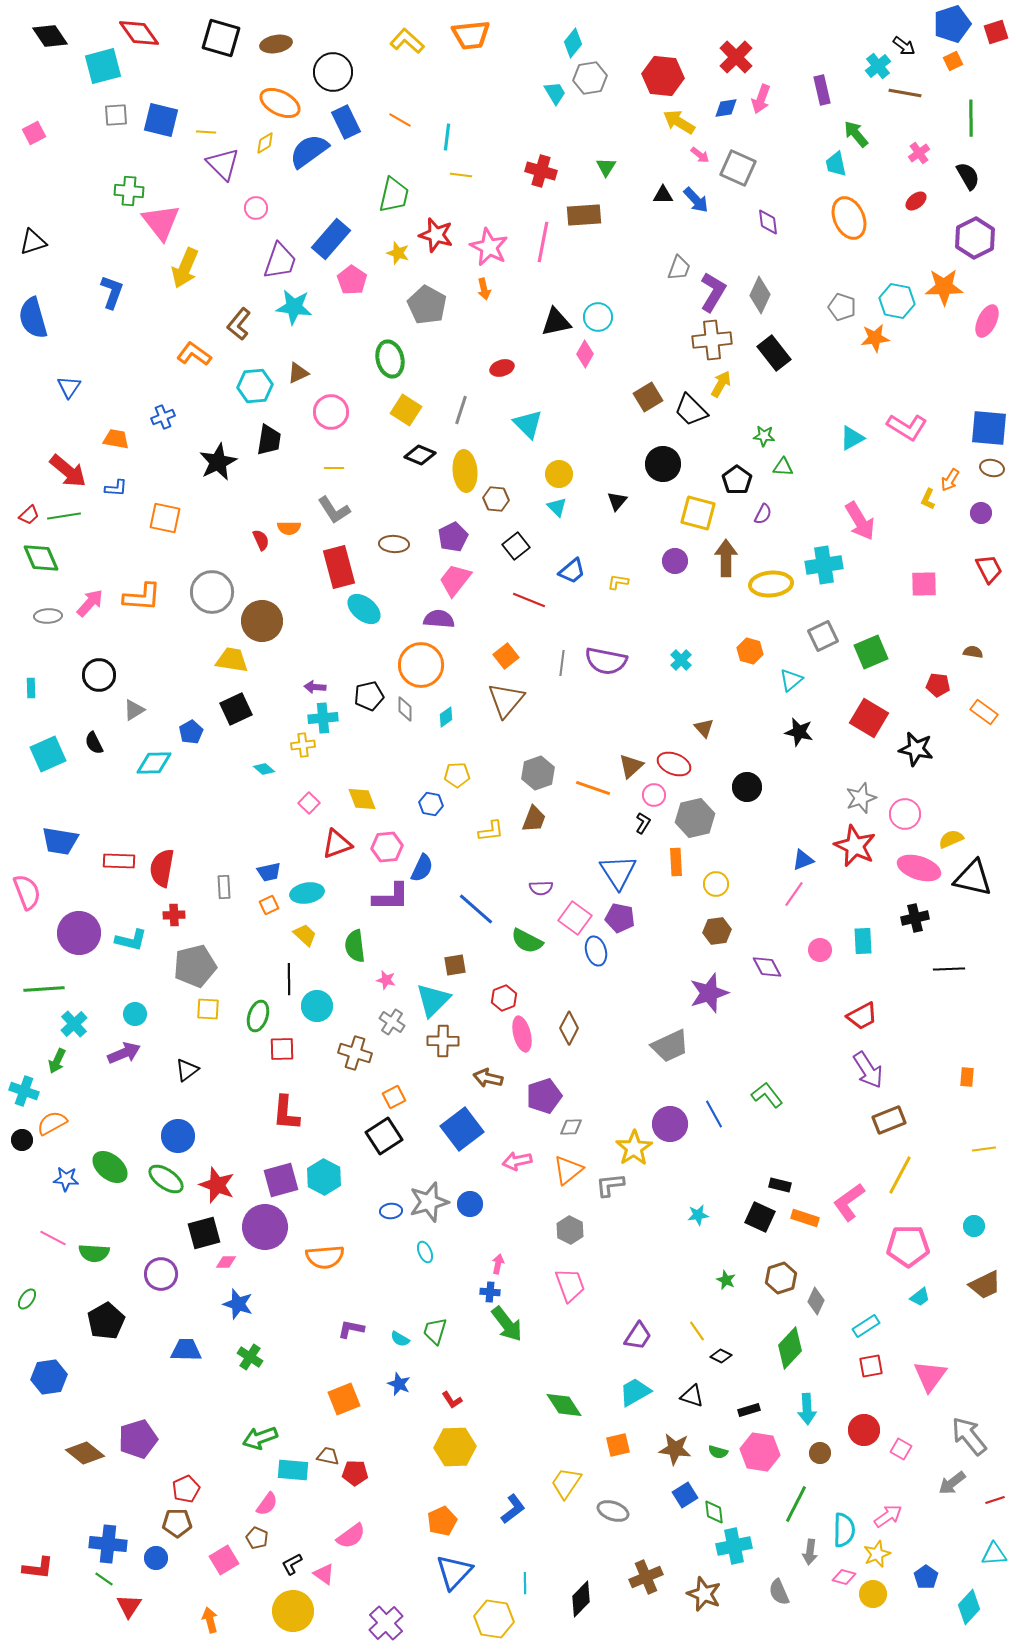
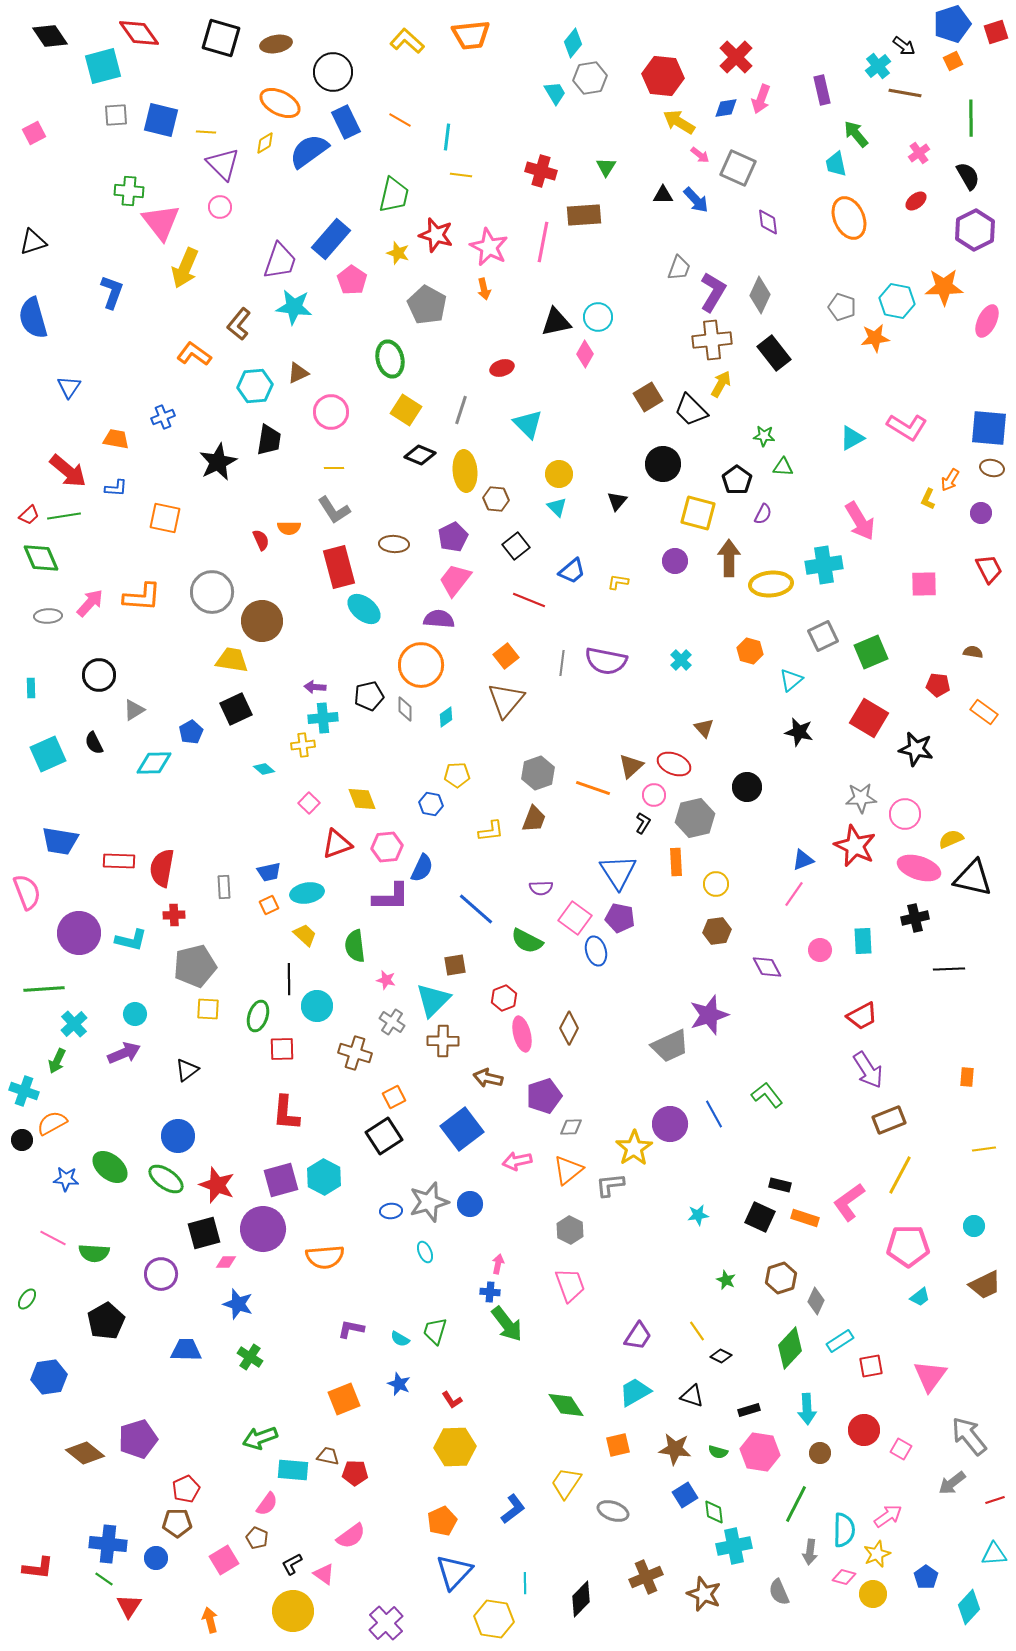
pink circle at (256, 208): moved 36 px left, 1 px up
purple hexagon at (975, 238): moved 8 px up
brown arrow at (726, 558): moved 3 px right
gray star at (861, 798): rotated 16 degrees clockwise
purple star at (709, 993): moved 22 px down
purple circle at (265, 1227): moved 2 px left, 2 px down
cyan rectangle at (866, 1326): moved 26 px left, 15 px down
green diamond at (564, 1405): moved 2 px right
